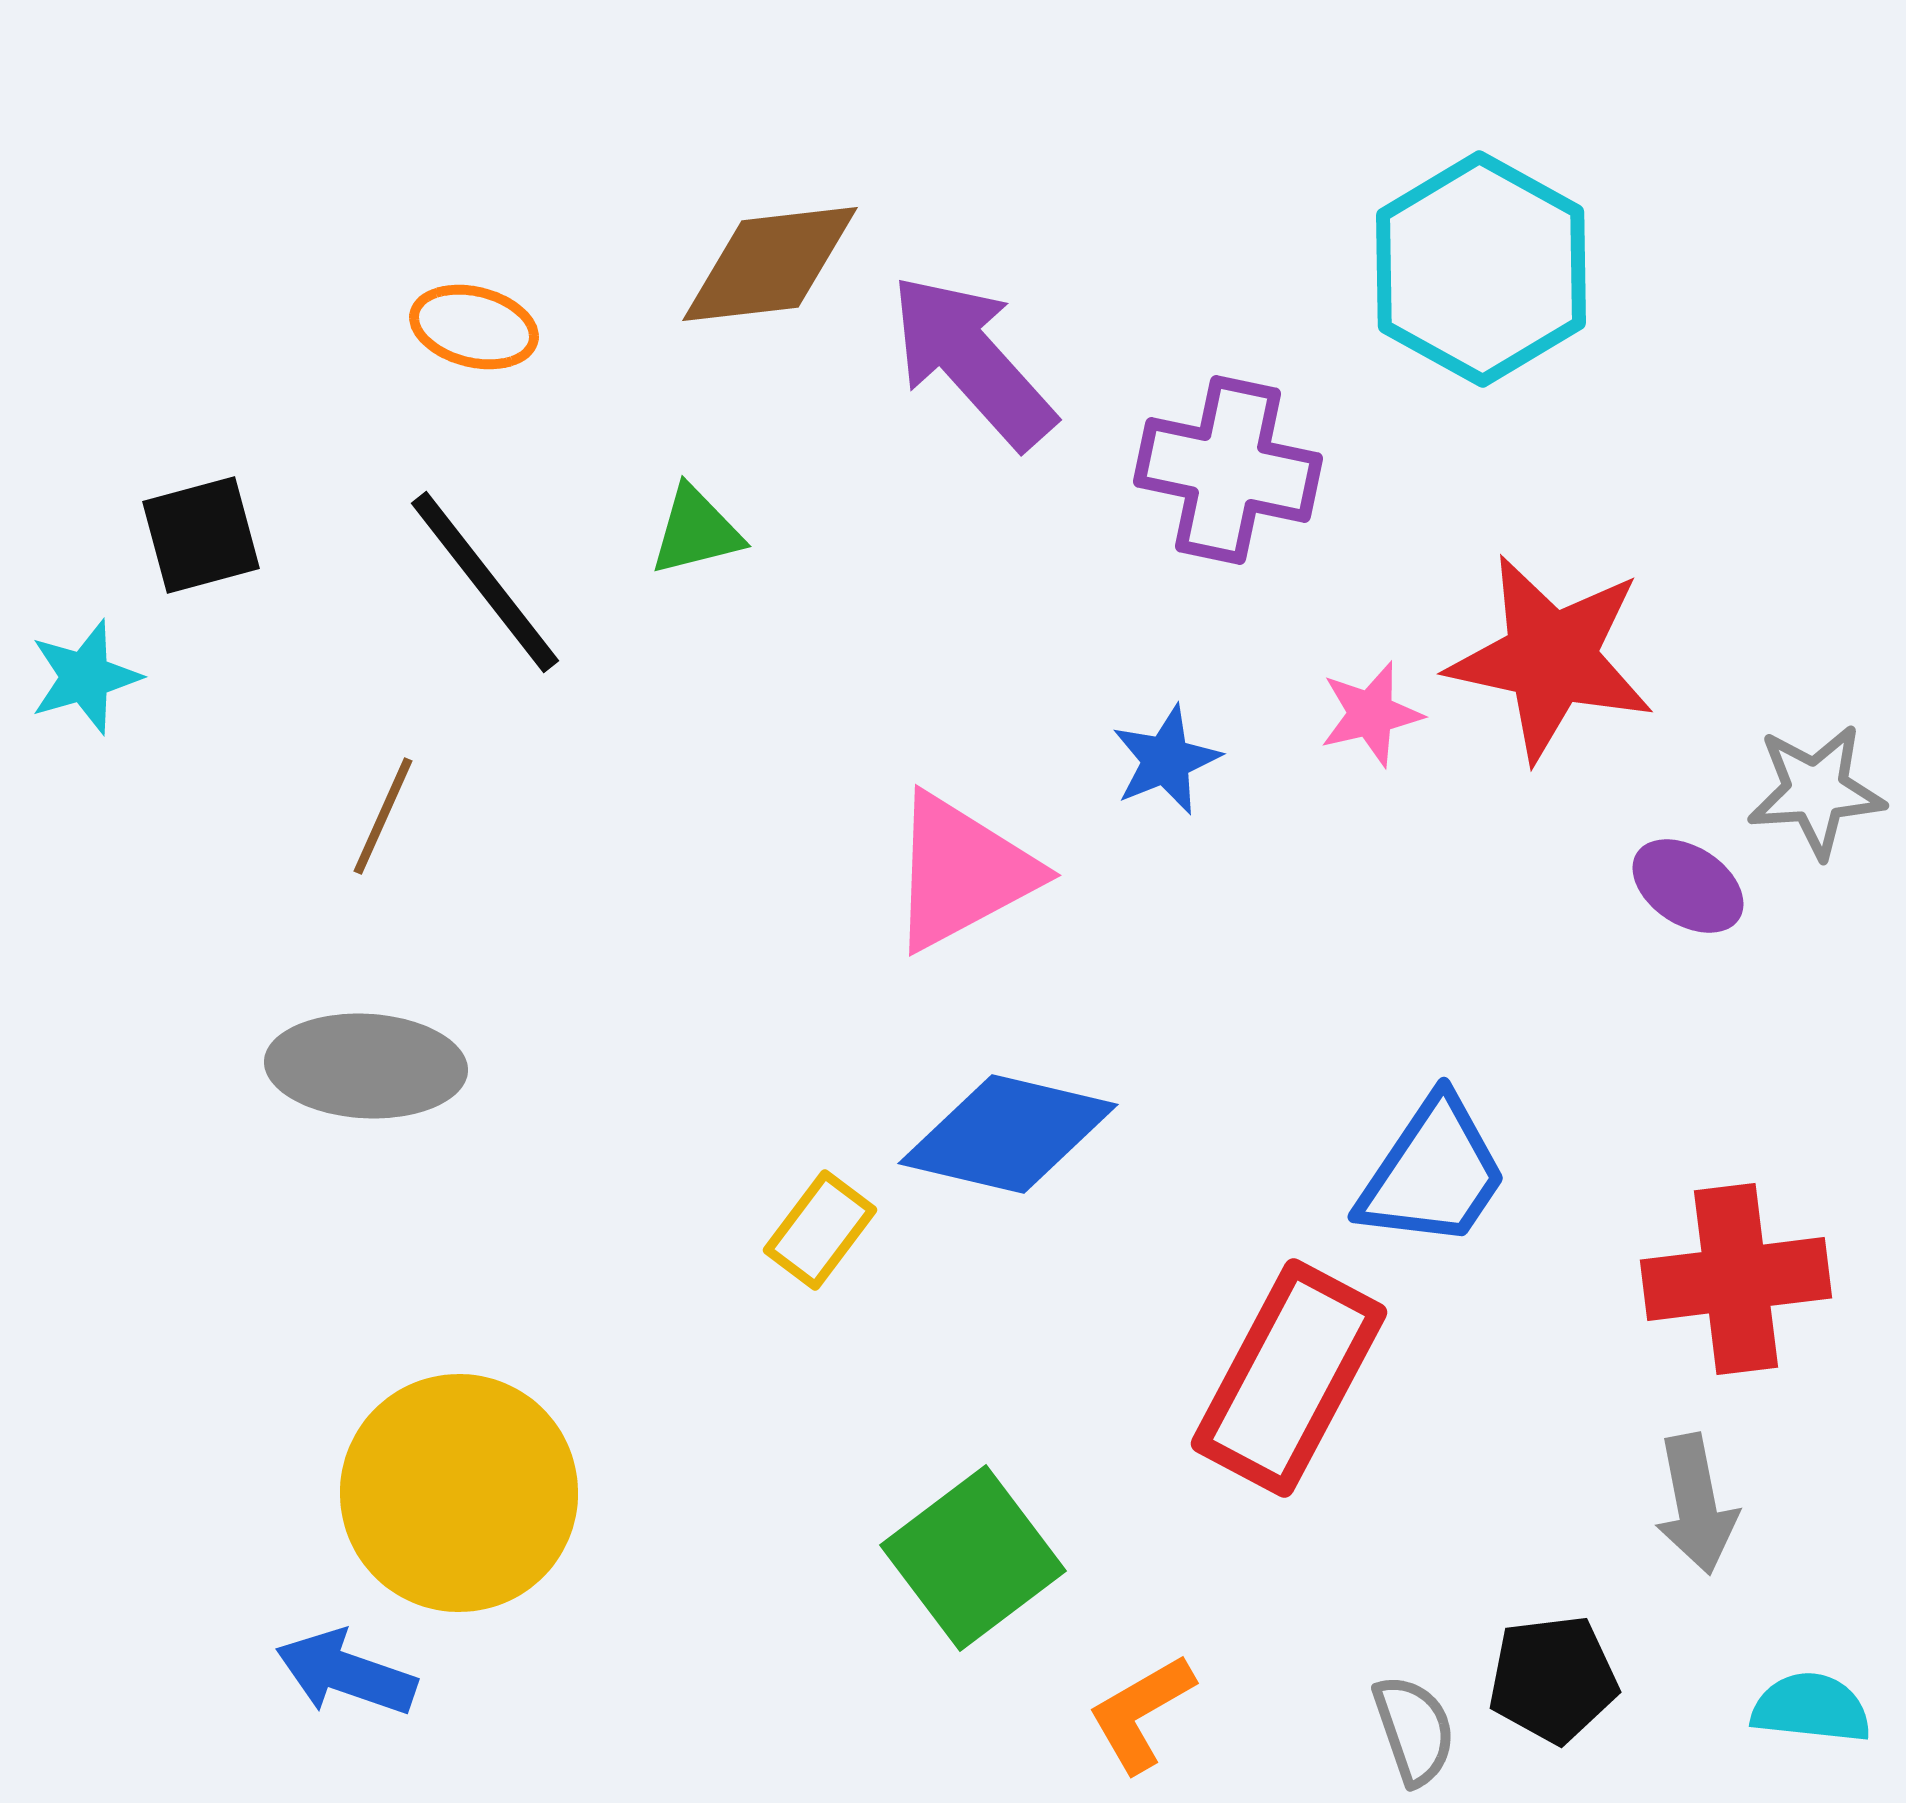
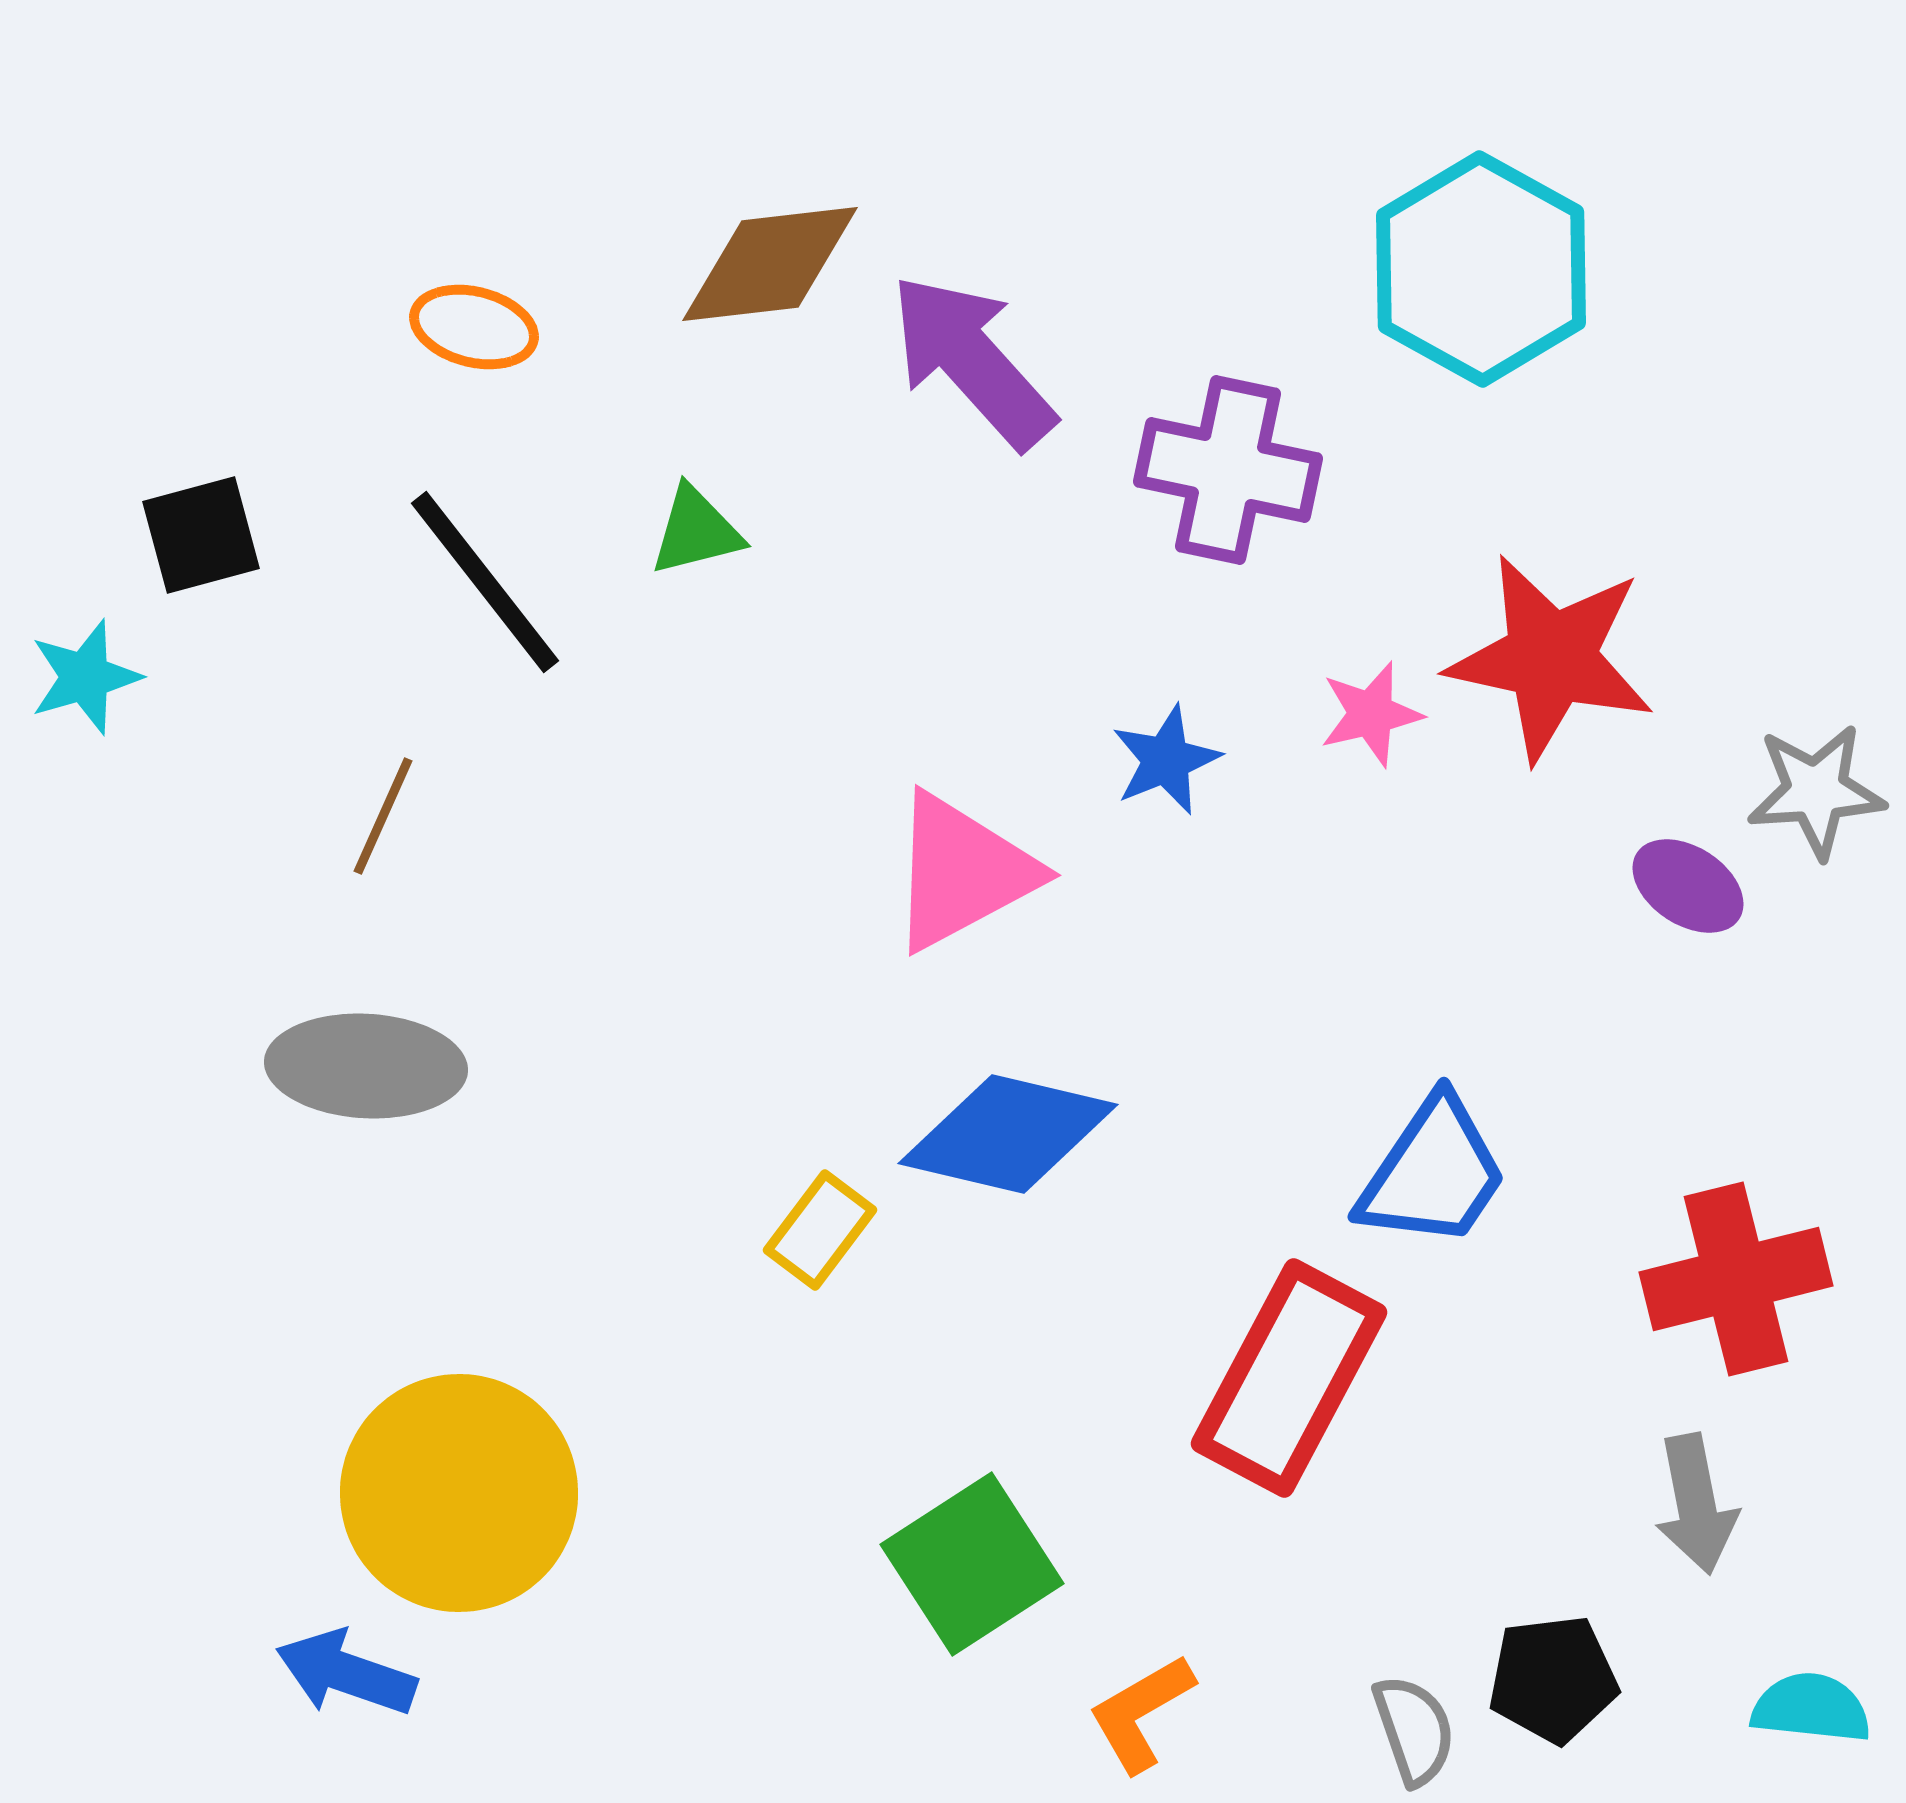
red cross: rotated 7 degrees counterclockwise
green square: moved 1 px left, 6 px down; rotated 4 degrees clockwise
